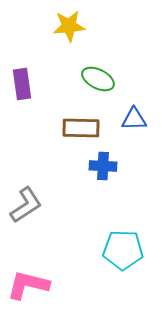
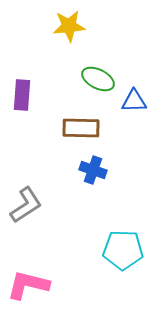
purple rectangle: moved 11 px down; rotated 12 degrees clockwise
blue triangle: moved 18 px up
blue cross: moved 10 px left, 4 px down; rotated 16 degrees clockwise
